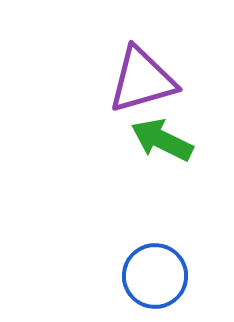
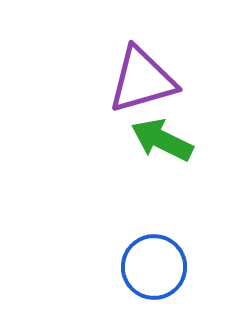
blue circle: moved 1 px left, 9 px up
